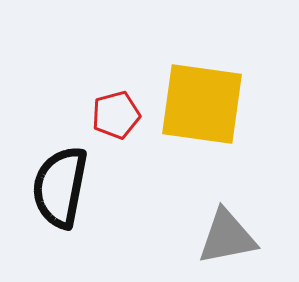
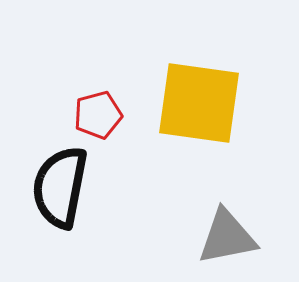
yellow square: moved 3 px left, 1 px up
red pentagon: moved 18 px left
